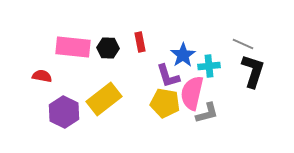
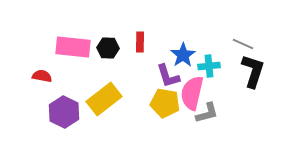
red rectangle: rotated 12 degrees clockwise
